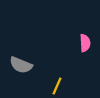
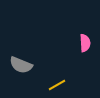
yellow line: moved 1 px up; rotated 36 degrees clockwise
